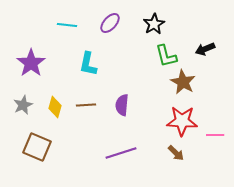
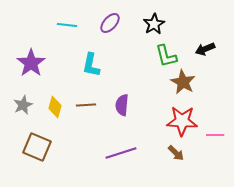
cyan L-shape: moved 3 px right, 1 px down
